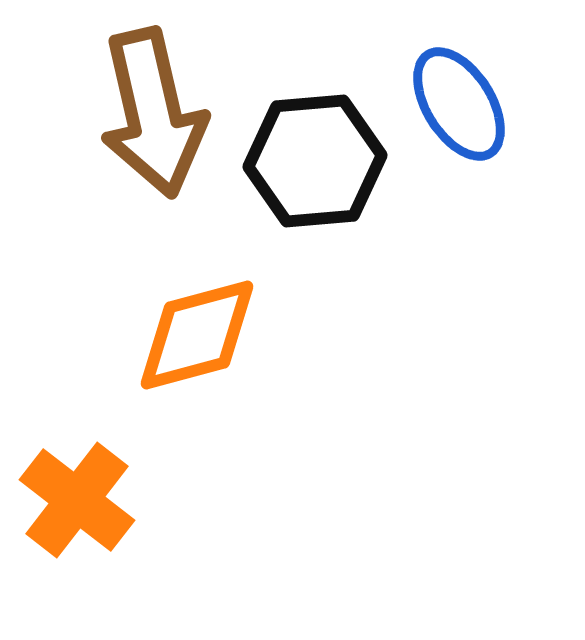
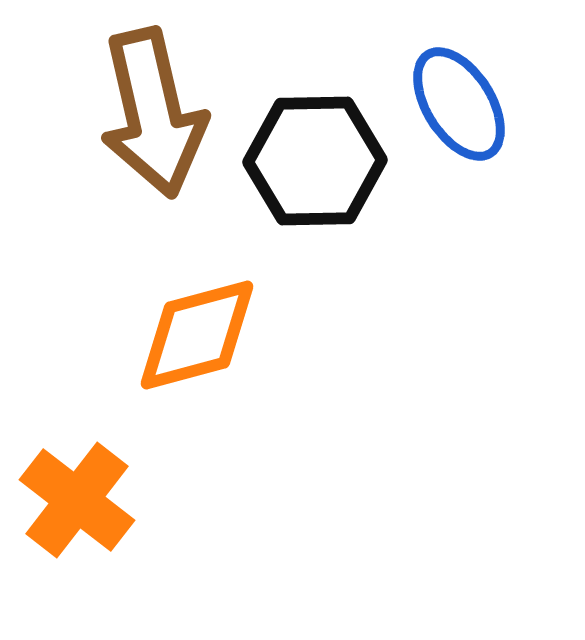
black hexagon: rotated 4 degrees clockwise
